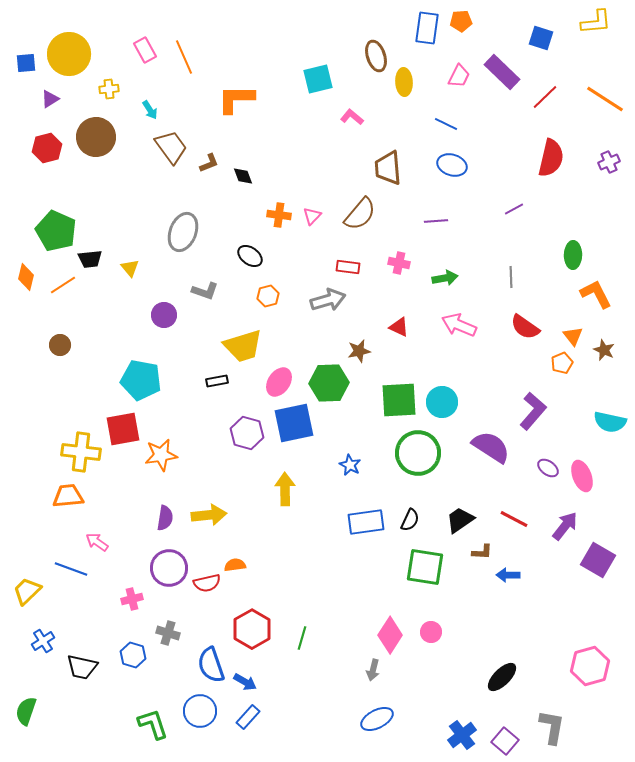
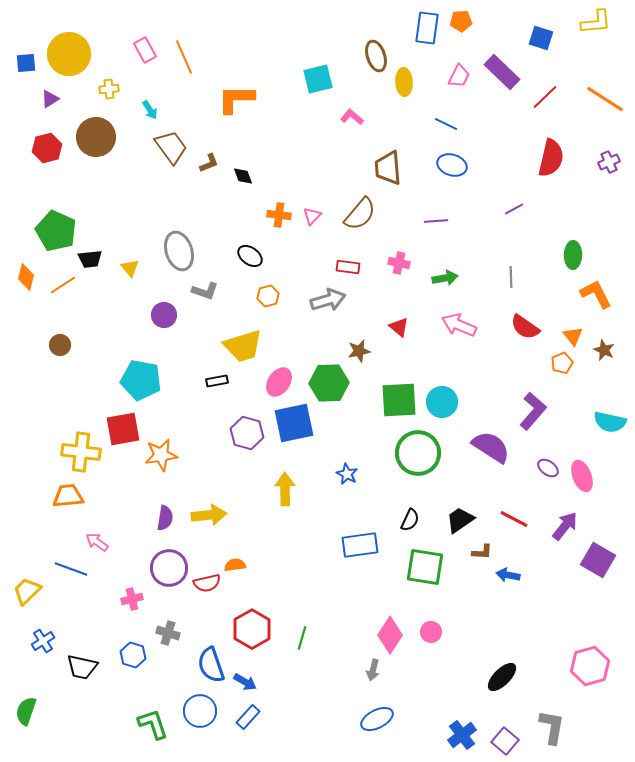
gray ellipse at (183, 232): moved 4 px left, 19 px down; rotated 39 degrees counterclockwise
red triangle at (399, 327): rotated 15 degrees clockwise
blue star at (350, 465): moved 3 px left, 9 px down
blue rectangle at (366, 522): moved 6 px left, 23 px down
blue arrow at (508, 575): rotated 10 degrees clockwise
